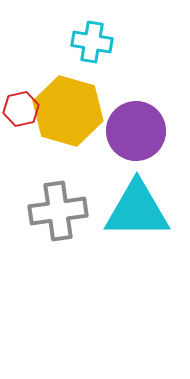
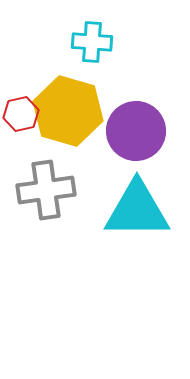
cyan cross: rotated 6 degrees counterclockwise
red hexagon: moved 5 px down
gray cross: moved 12 px left, 21 px up
